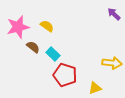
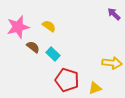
yellow semicircle: moved 2 px right
red pentagon: moved 2 px right, 5 px down
